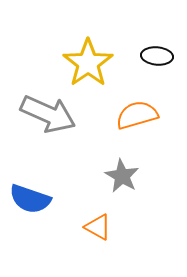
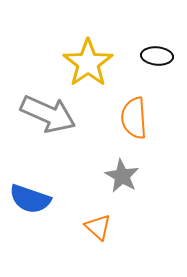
orange semicircle: moved 3 px left, 3 px down; rotated 78 degrees counterclockwise
orange triangle: rotated 12 degrees clockwise
